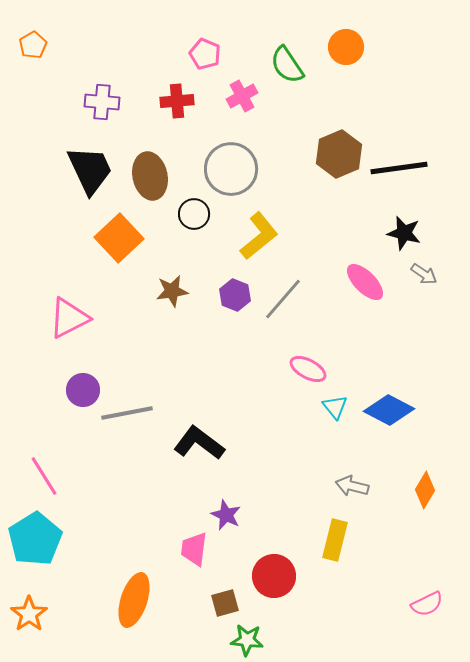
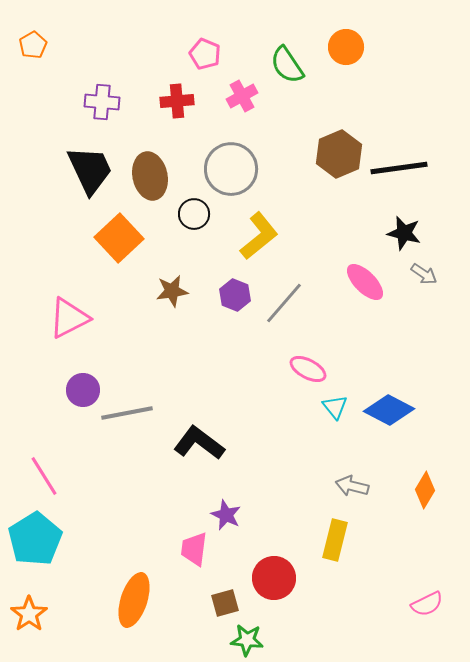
gray line at (283, 299): moved 1 px right, 4 px down
red circle at (274, 576): moved 2 px down
